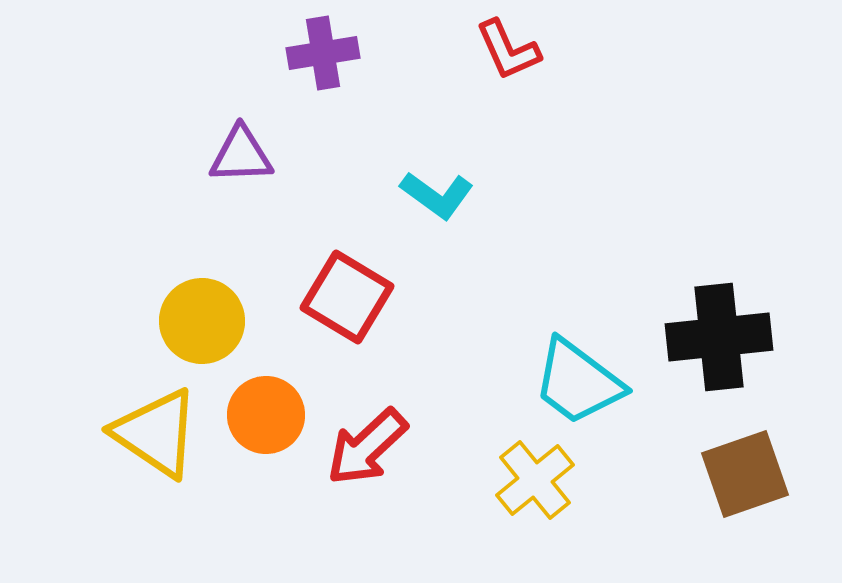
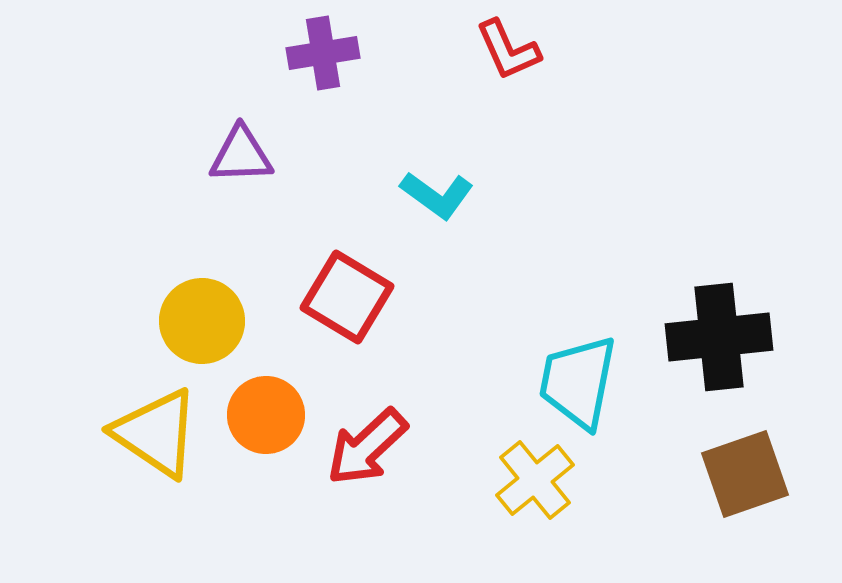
cyan trapezoid: rotated 64 degrees clockwise
